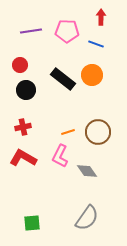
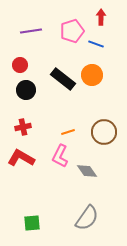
pink pentagon: moved 5 px right; rotated 20 degrees counterclockwise
brown circle: moved 6 px right
red L-shape: moved 2 px left
